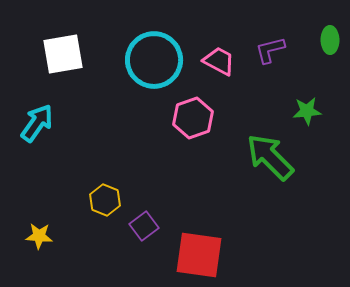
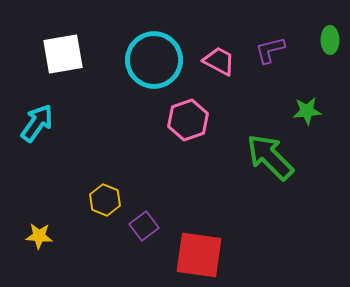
pink hexagon: moved 5 px left, 2 px down
